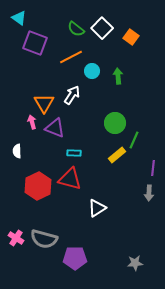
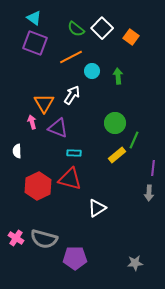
cyan triangle: moved 15 px right
purple triangle: moved 3 px right
